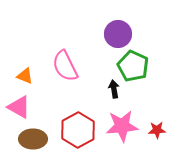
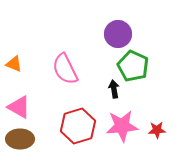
pink semicircle: moved 3 px down
orange triangle: moved 11 px left, 12 px up
red hexagon: moved 4 px up; rotated 12 degrees clockwise
brown ellipse: moved 13 px left
